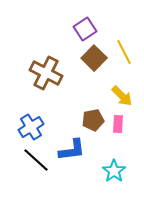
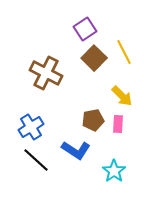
blue L-shape: moved 4 px right; rotated 40 degrees clockwise
